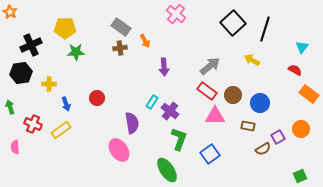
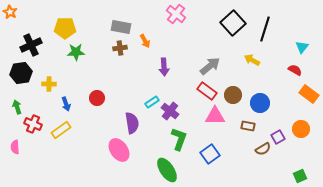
gray rectangle: rotated 24 degrees counterclockwise
cyan rectangle: rotated 24 degrees clockwise
green arrow: moved 7 px right
